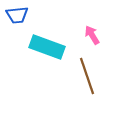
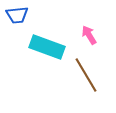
pink arrow: moved 3 px left
brown line: moved 1 px left, 1 px up; rotated 12 degrees counterclockwise
